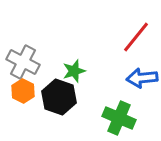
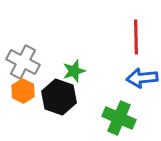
red line: rotated 40 degrees counterclockwise
